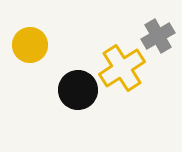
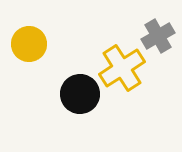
yellow circle: moved 1 px left, 1 px up
black circle: moved 2 px right, 4 px down
